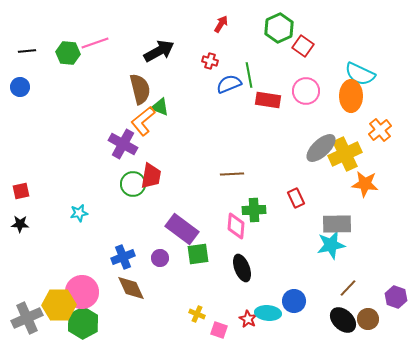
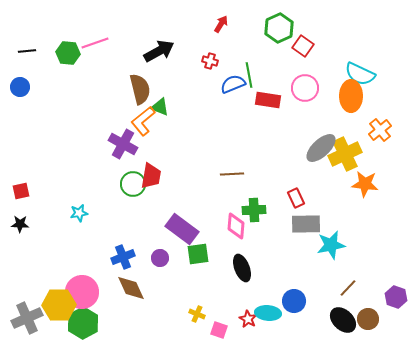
blue semicircle at (229, 84): moved 4 px right
pink circle at (306, 91): moved 1 px left, 3 px up
gray rectangle at (337, 224): moved 31 px left
